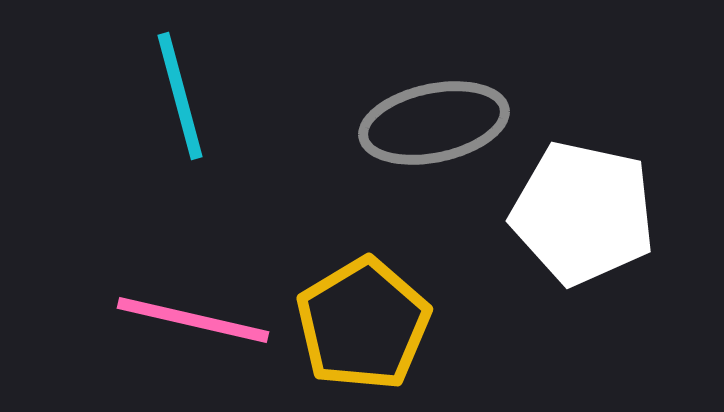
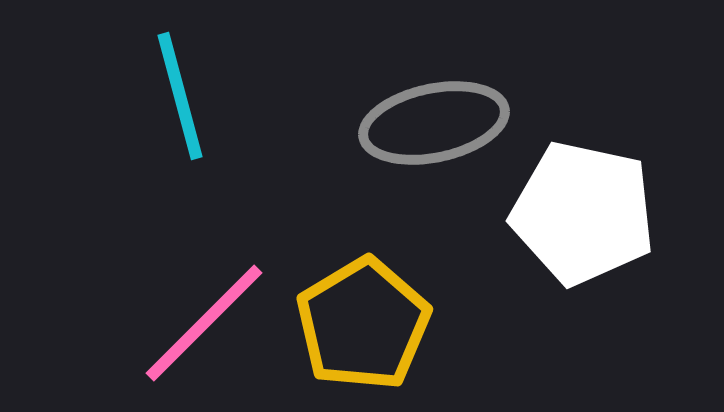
pink line: moved 11 px right, 3 px down; rotated 58 degrees counterclockwise
